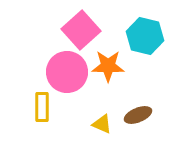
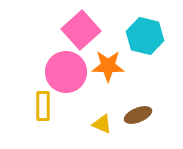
pink circle: moved 1 px left
yellow rectangle: moved 1 px right, 1 px up
